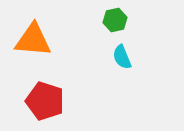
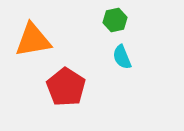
orange triangle: rotated 15 degrees counterclockwise
red pentagon: moved 21 px right, 14 px up; rotated 15 degrees clockwise
